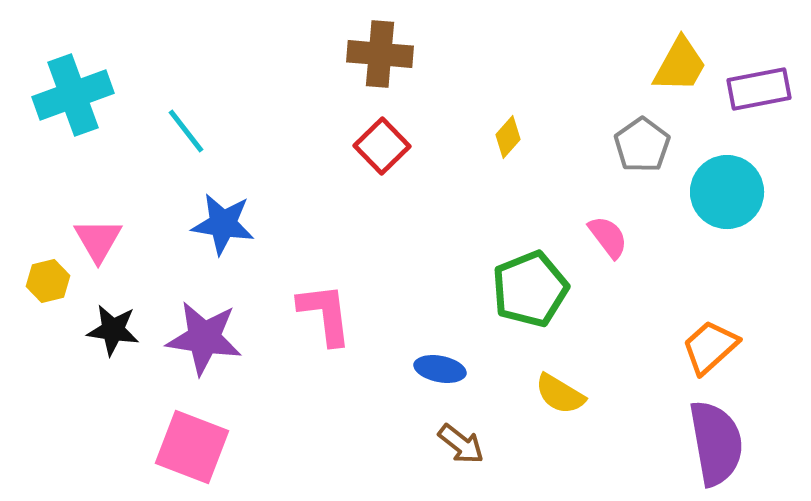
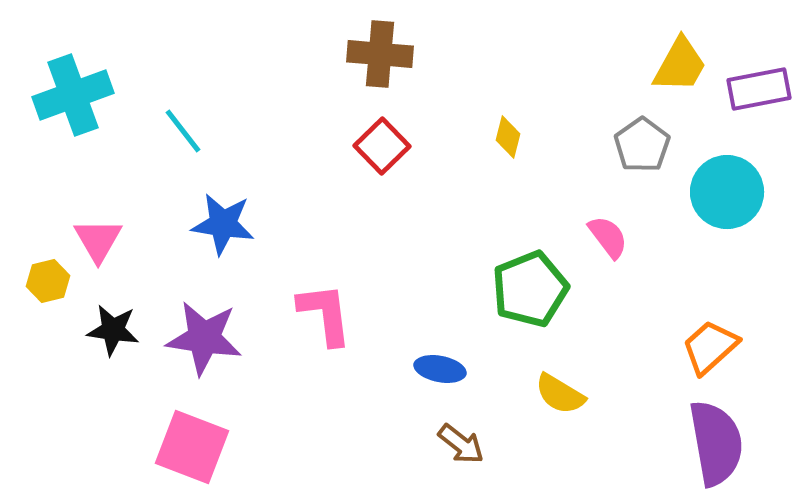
cyan line: moved 3 px left
yellow diamond: rotated 27 degrees counterclockwise
